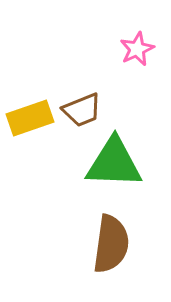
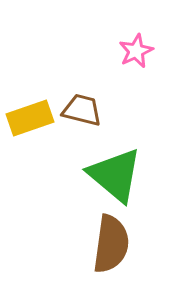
pink star: moved 1 px left, 2 px down
brown trapezoid: rotated 144 degrees counterclockwise
green triangle: moved 1 px right, 12 px down; rotated 38 degrees clockwise
